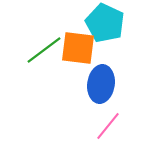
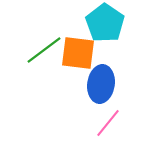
cyan pentagon: rotated 9 degrees clockwise
orange square: moved 5 px down
pink line: moved 3 px up
